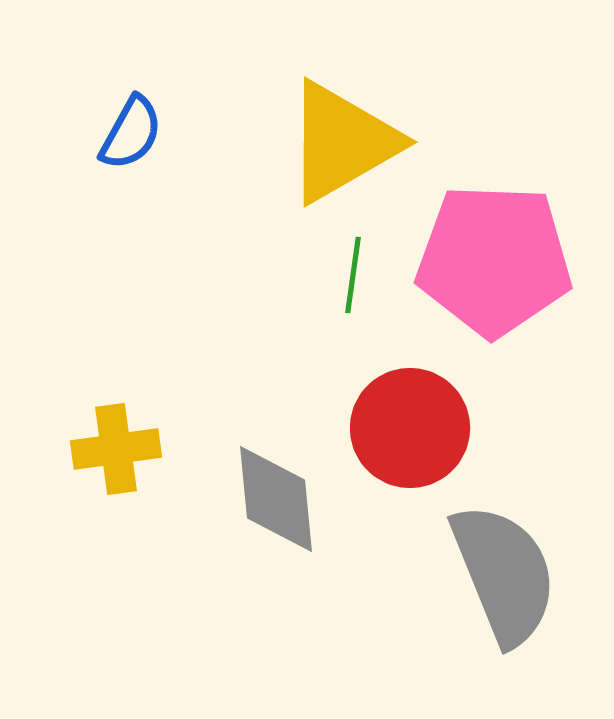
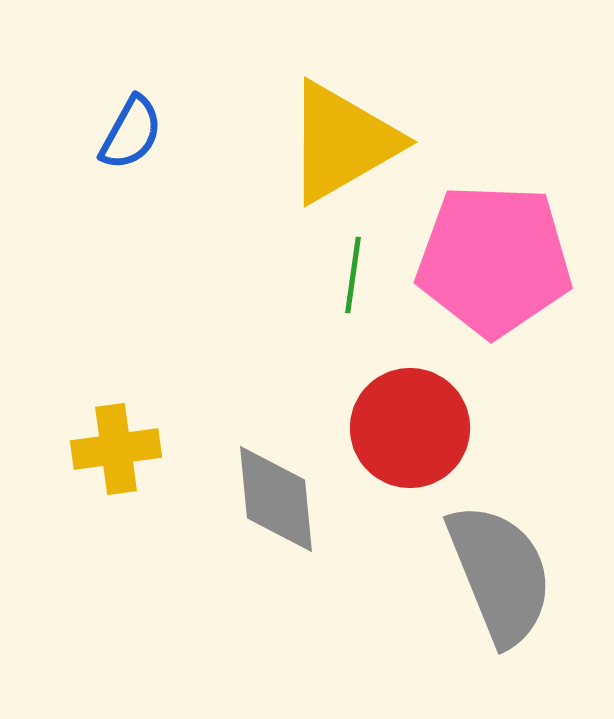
gray semicircle: moved 4 px left
